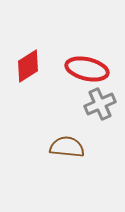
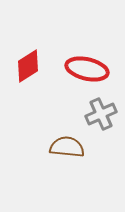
gray cross: moved 1 px right, 10 px down
